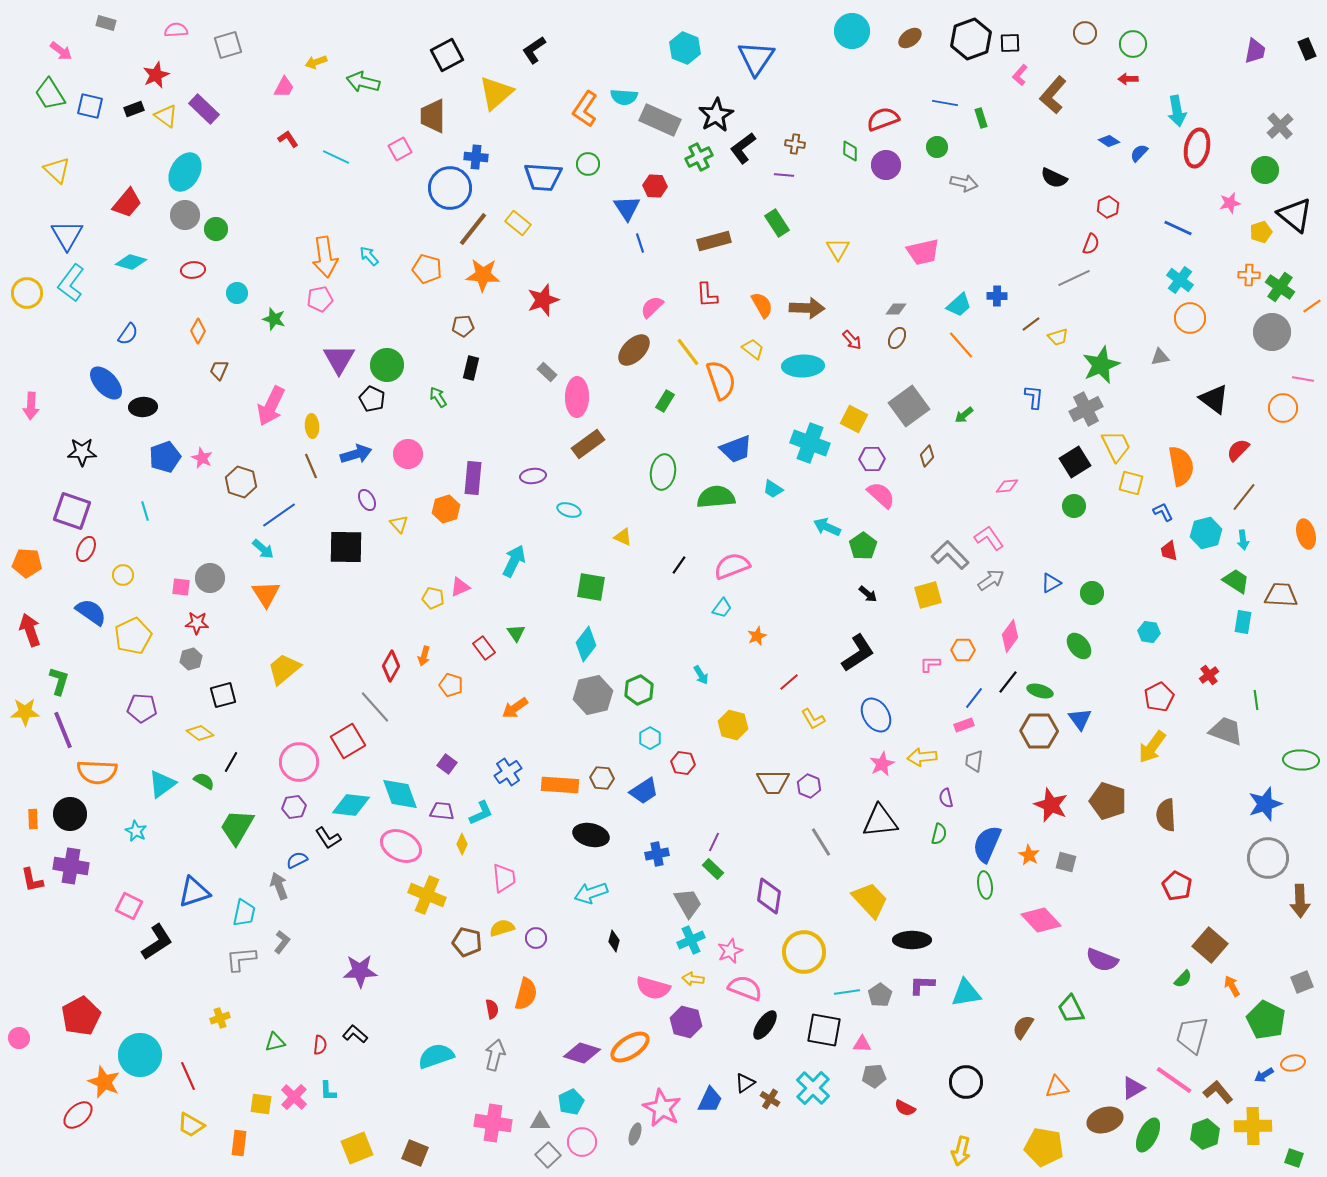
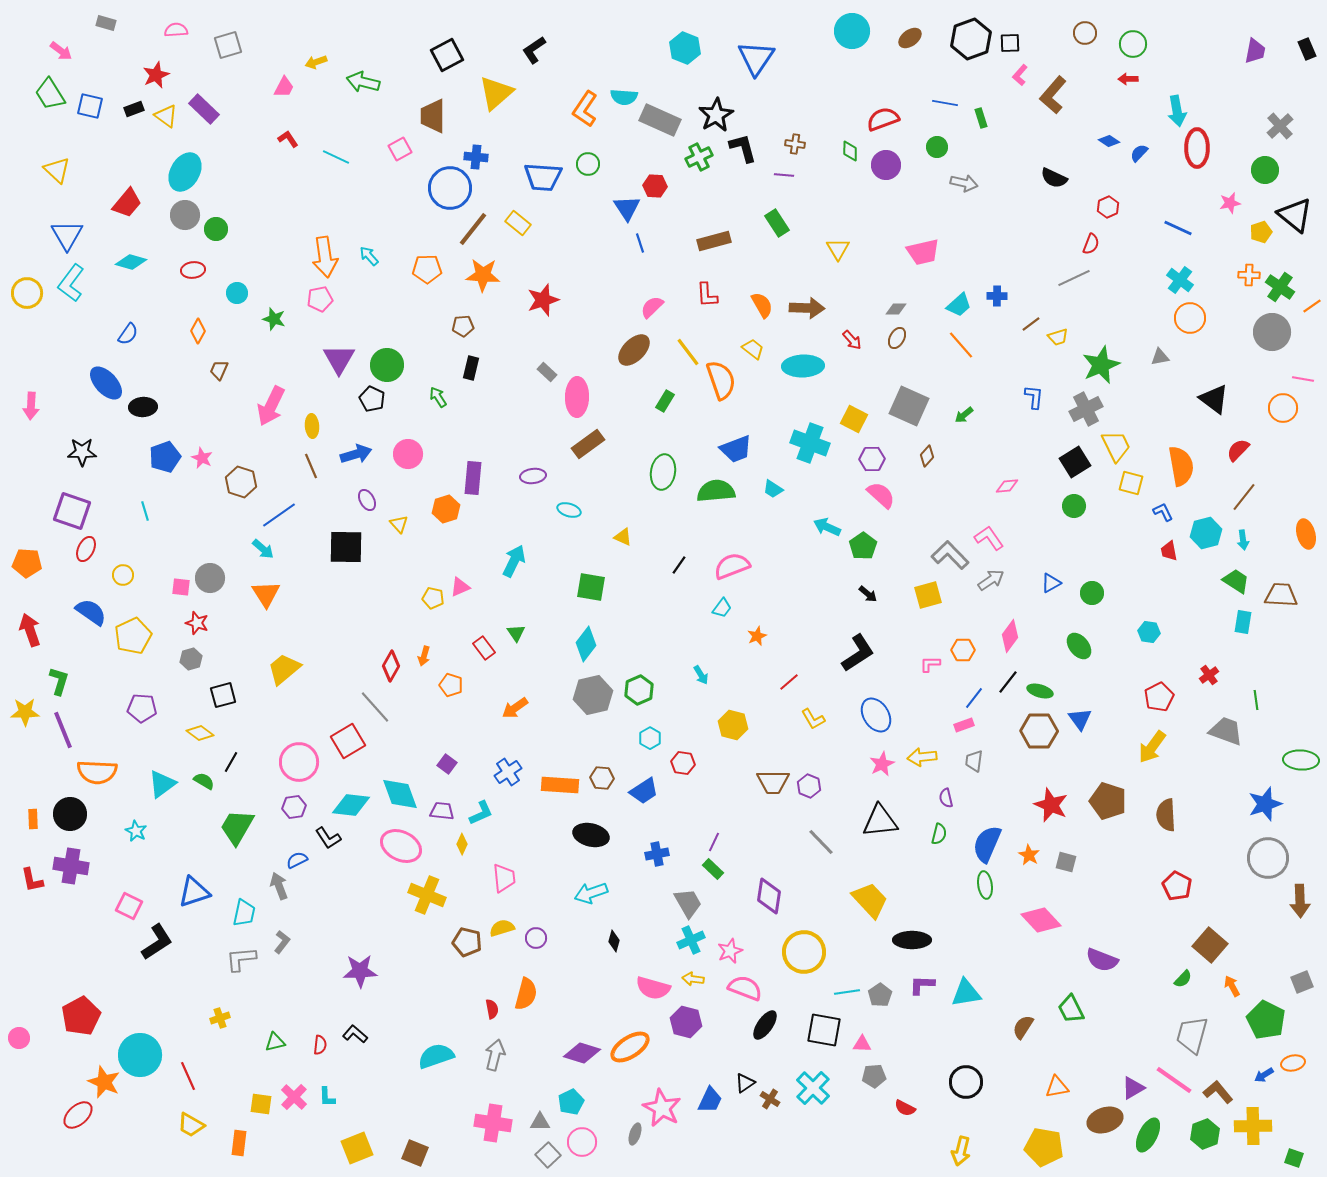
black L-shape at (743, 148): rotated 112 degrees clockwise
red ellipse at (1197, 148): rotated 12 degrees counterclockwise
orange pentagon at (427, 269): rotated 16 degrees counterclockwise
gray square at (909, 406): rotated 30 degrees counterclockwise
green semicircle at (716, 497): moved 6 px up
red star at (197, 623): rotated 15 degrees clockwise
gray line at (821, 842): rotated 12 degrees counterclockwise
cyan L-shape at (328, 1091): moved 1 px left, 6 px down
